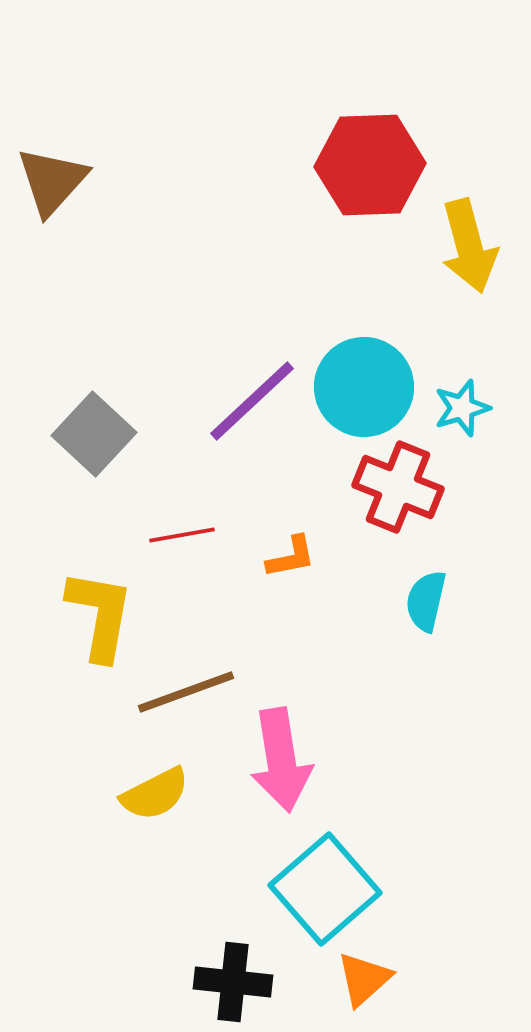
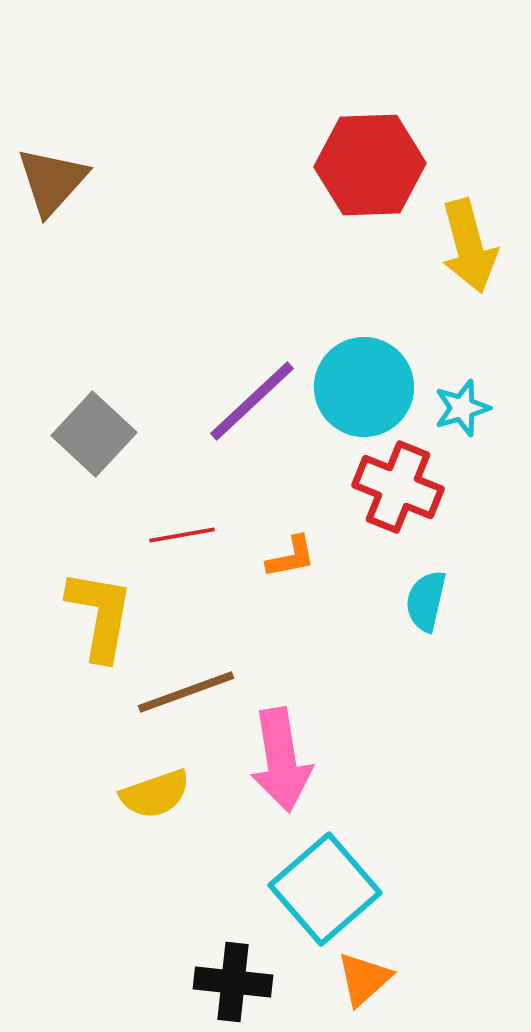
yellow semicircle: rotated 8 degrees clockwise
